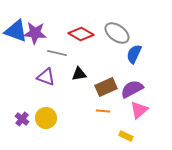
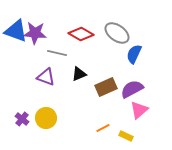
black triangle: rotated 14 degrees counterclockwise
orange line: moved 17 px down; rotated 32 degrees counterclockwise
